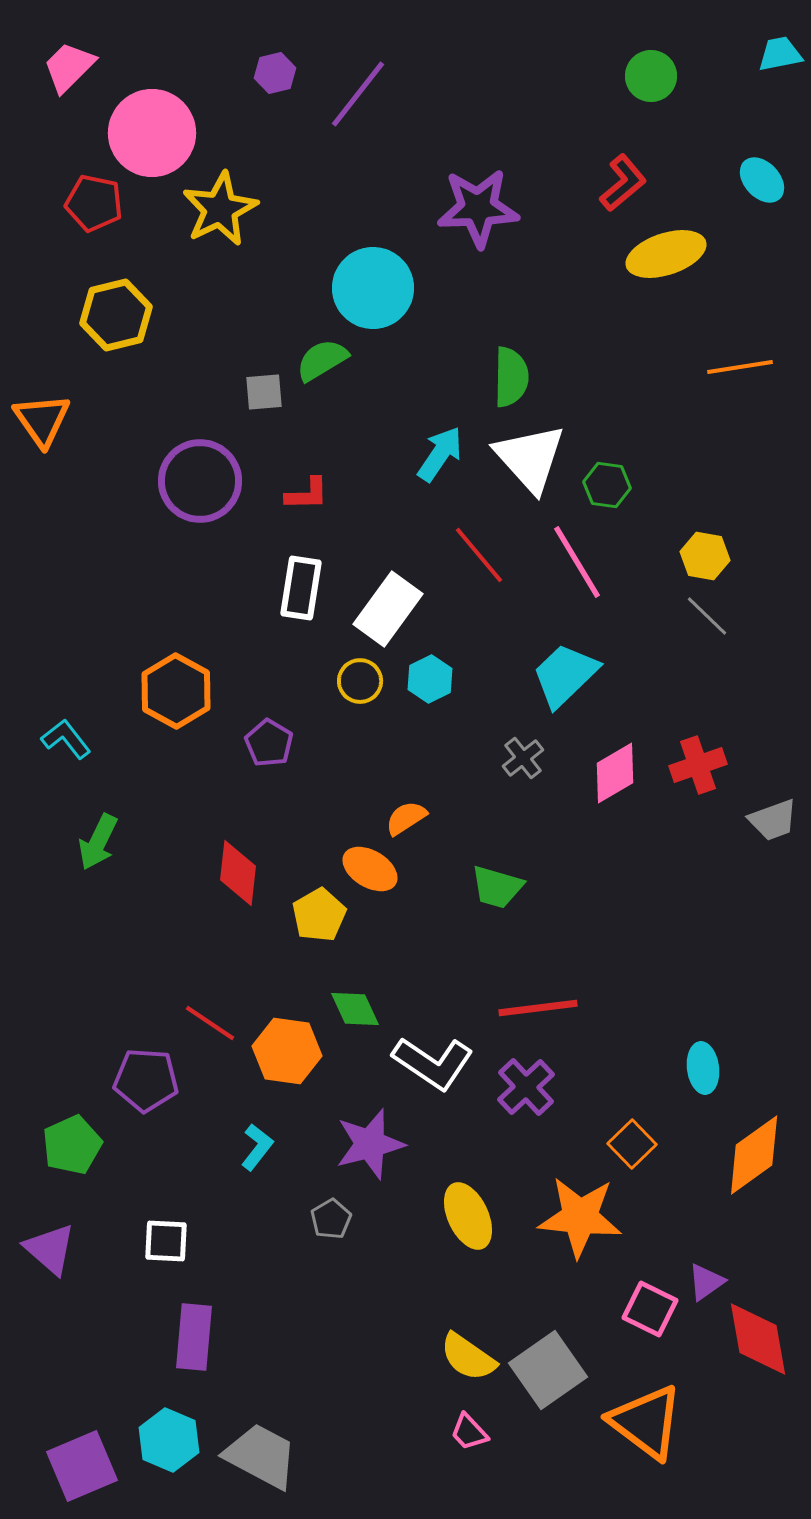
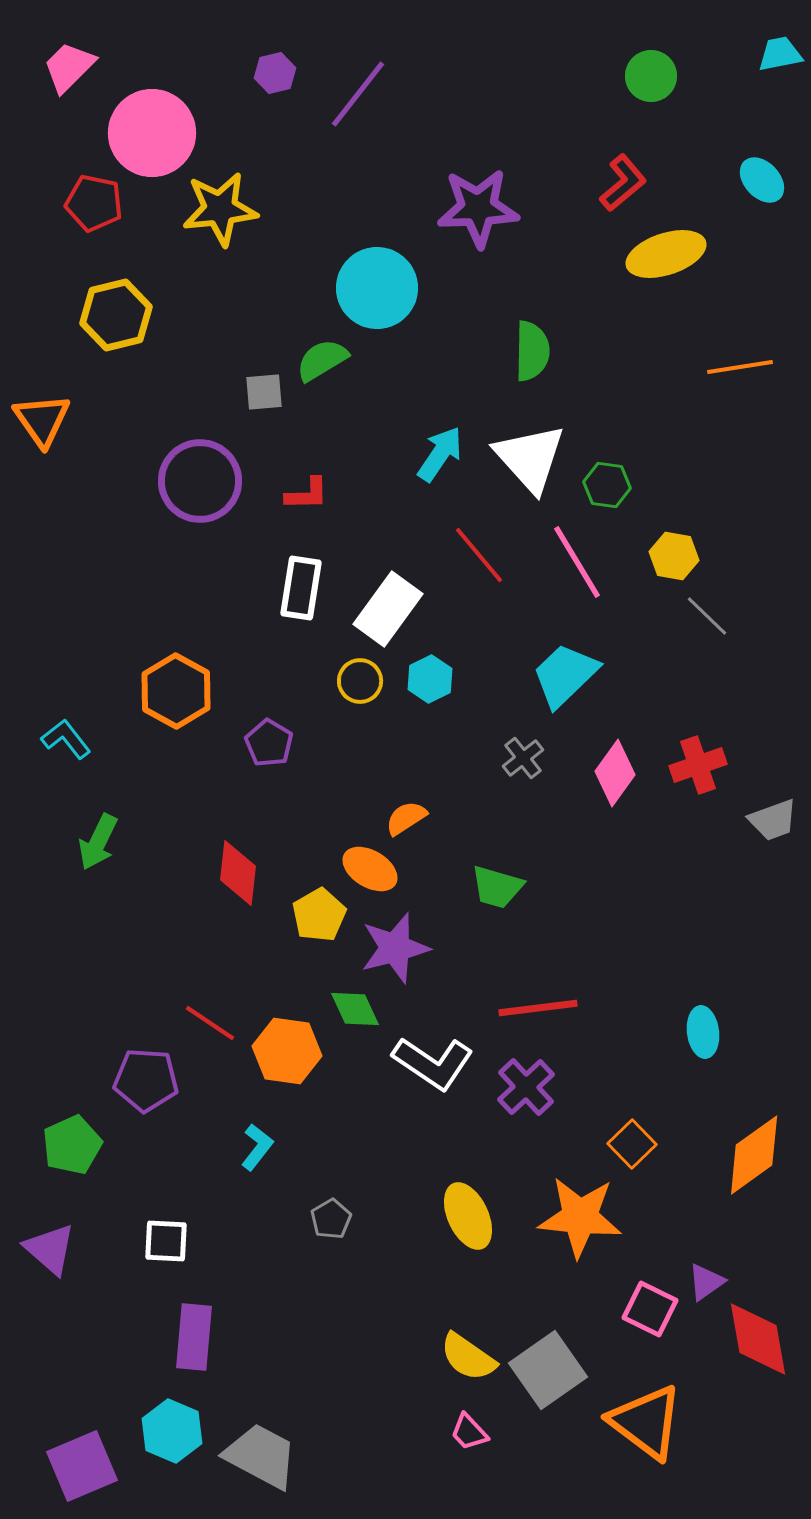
yellow star at (220, 209): rotated 20 degrees clockwise
cyan circle at (373, 288): moved 4 px right
green semicircle at (511, 377): moved 21 px right, 26 px up
yellow hexagon at (705, 556): moved 31 px left
pink diamond at (615, 773): rotated 24 degrees counterclockwise
cyan ellipse at (703, 1068): moved 36 px up
purple star at (370, 1144): moved 25 px right, 196 px up
cyan hexagon at (169, 1440): moved 3 px right, 9 px up
